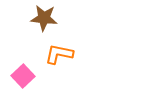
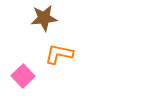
brown star: rotated 12 degrees counterclockwise
